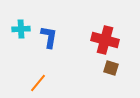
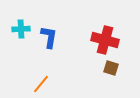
orange line: moved 3 px right, 1 px down
